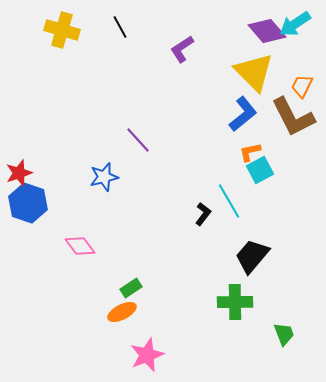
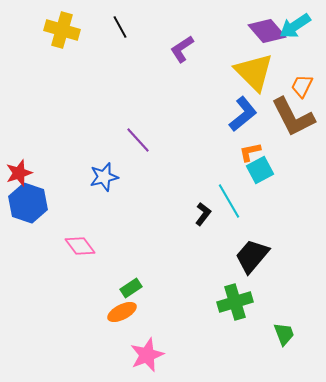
cyan arrow: moved 2 px down
green cross: rotated 16 degrees counterclockwise
